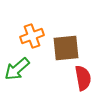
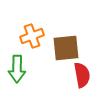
green arrow: rotated 48 degrees counterclockwise
red semicircle: moved 1 px left, 3 px up
